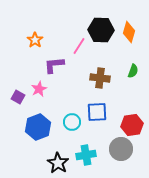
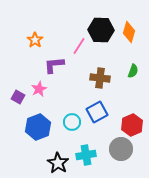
blue square: rotated 25 degrees counterclockwise
red hexagon: rotated 15 degrees counterclockwise
